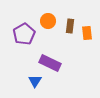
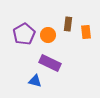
orange circle: moved 14 px down
brown rectangle: moved 2 px left, 2 px up
orange rectangle: moved 1 px left, 1 px up
blue triangle: rotated 48 degrees counterclockwise
